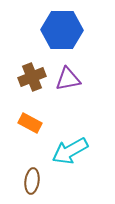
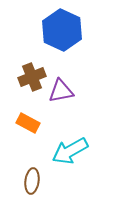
blue hexagon: rotated 24 degrees clockwise
purple triangle: moved 7 px left, 12 px down
orange rectangle: moved 2 px left
